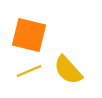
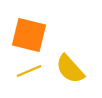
yellow semicircle: moved 2 px right, 1 px up
